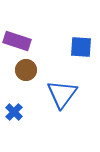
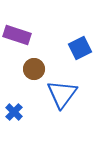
purple rectangle: moved 6 px up
blue square: moved 1 px left, 1 px down; rotated 30 degrees counterclockwise
brown circle: moved 8 px right, 1 px up
